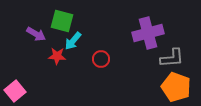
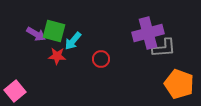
green square: moved 8 px left, 10 px down
gray L-shape: moved 8 px left, 10 px up
orange pentagon: moved 3 px right, 3 px up
